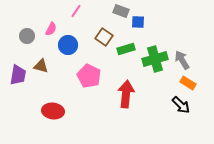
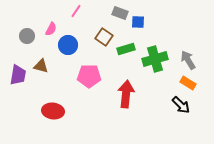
gray rectangle: moved 1 px left, 2 px down
gray arrow: moved 6 px right
pink pentagon: rotated 25 degrees counterclockwise
